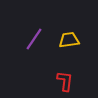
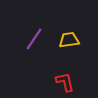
red L-shape: moved 1 px down; rotated 20 degrees counterclockwise
